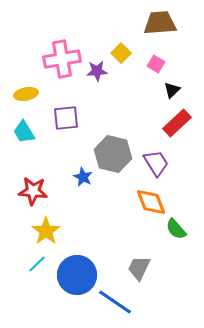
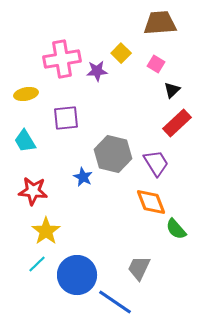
cyan trapezoid: moved 1 px right, 9 px down
